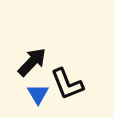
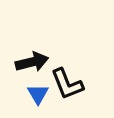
black arrow: rotated 32 degrees clockwise
